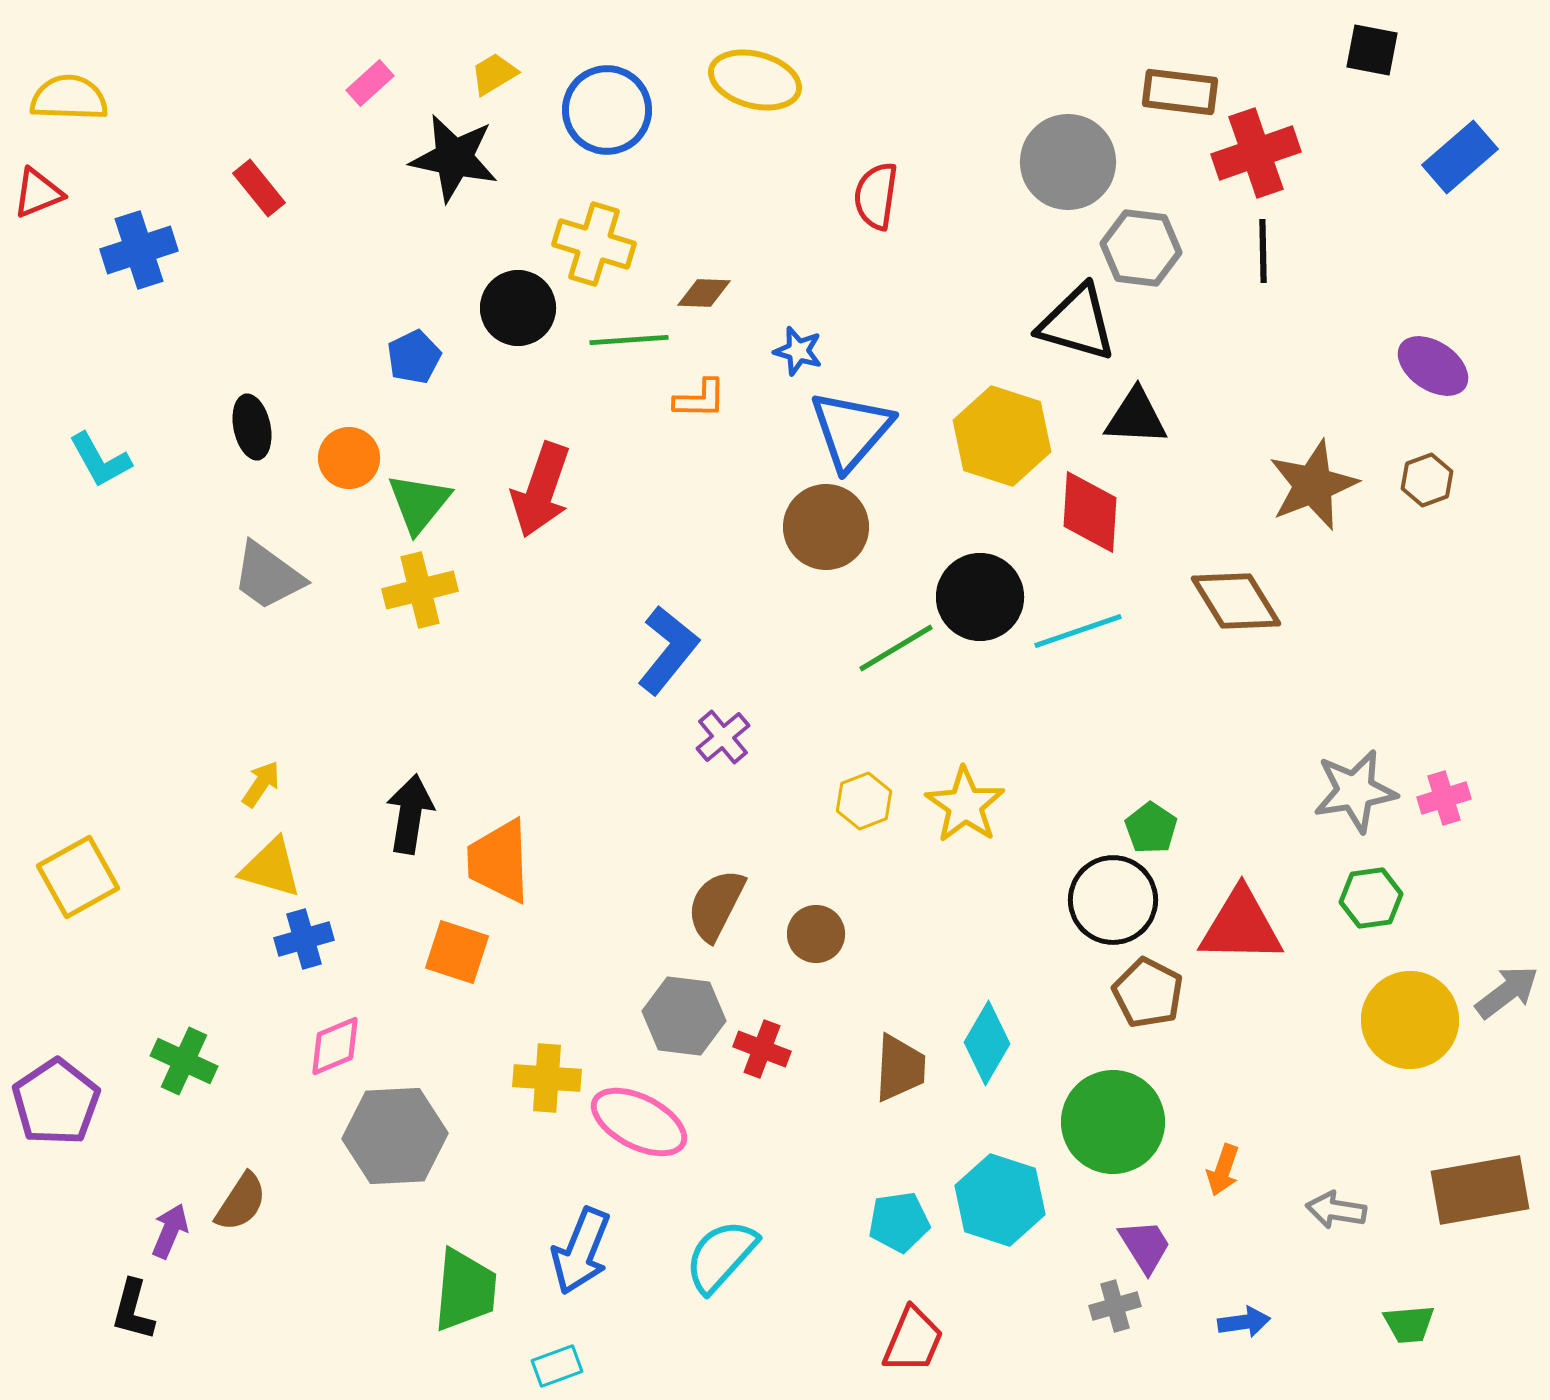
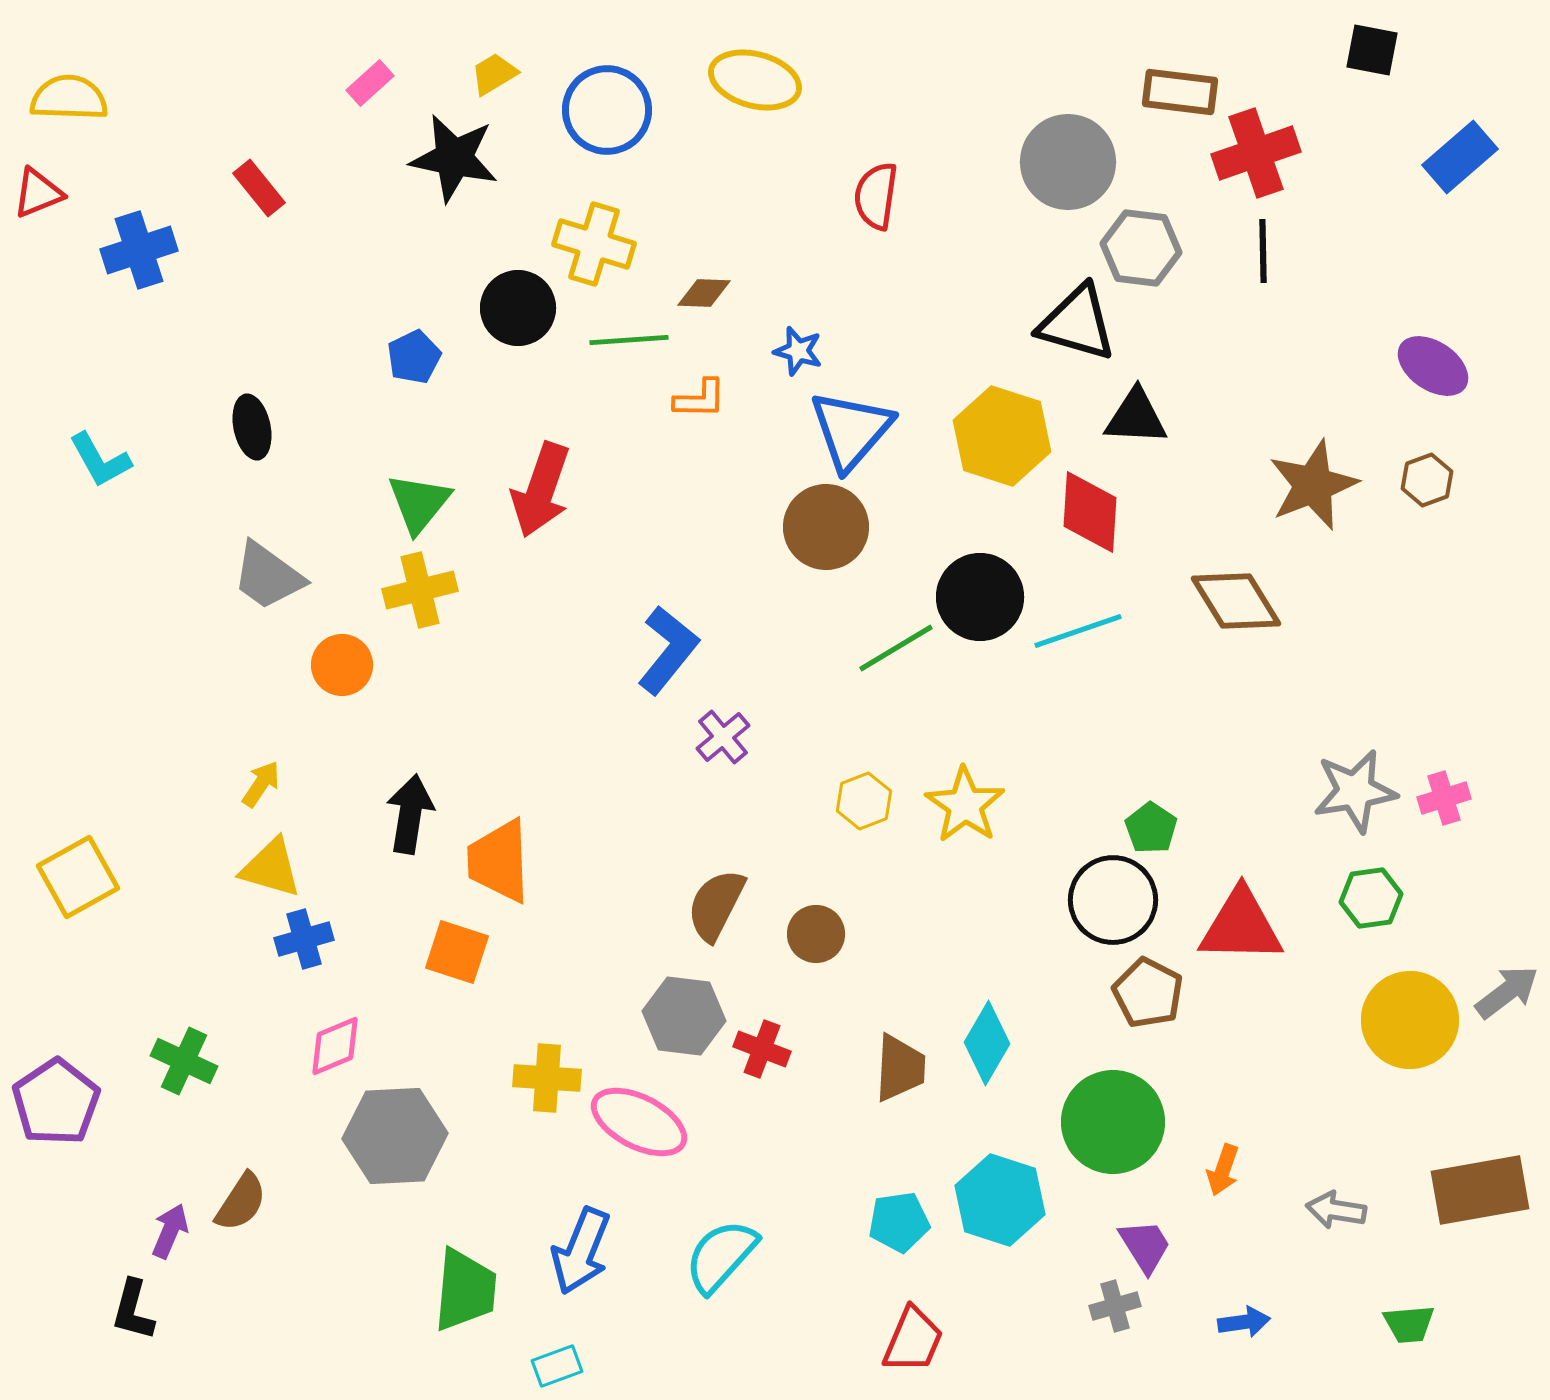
orange circle at (349, 458): moved 7 px left, 207 px down
